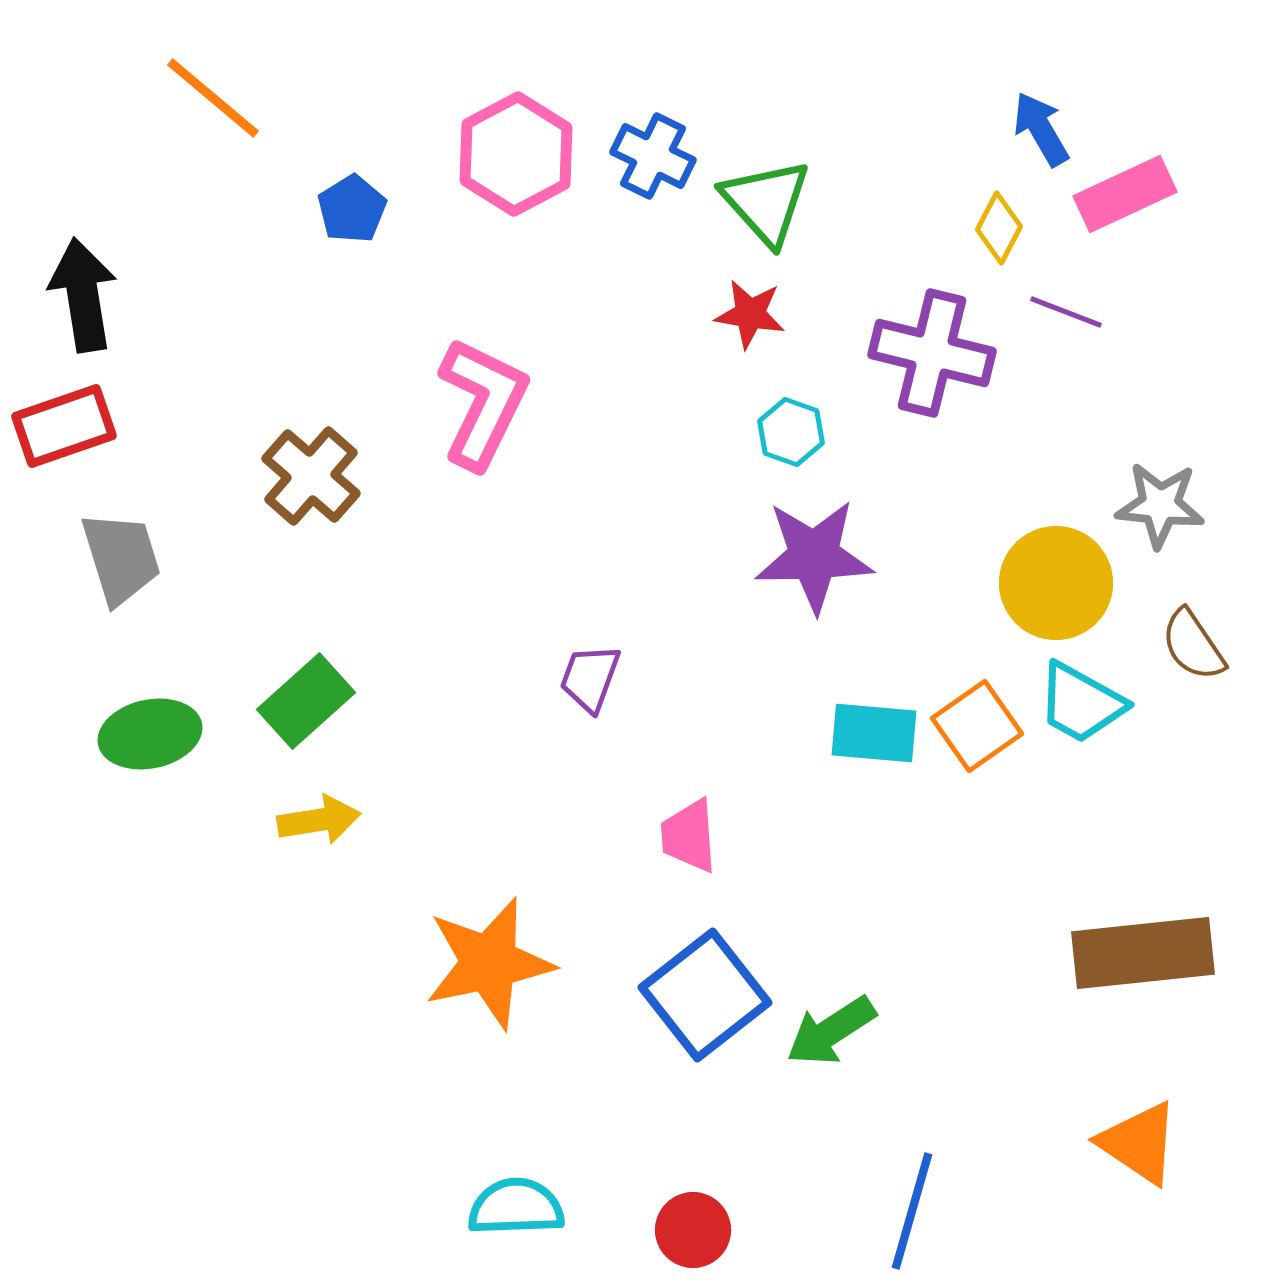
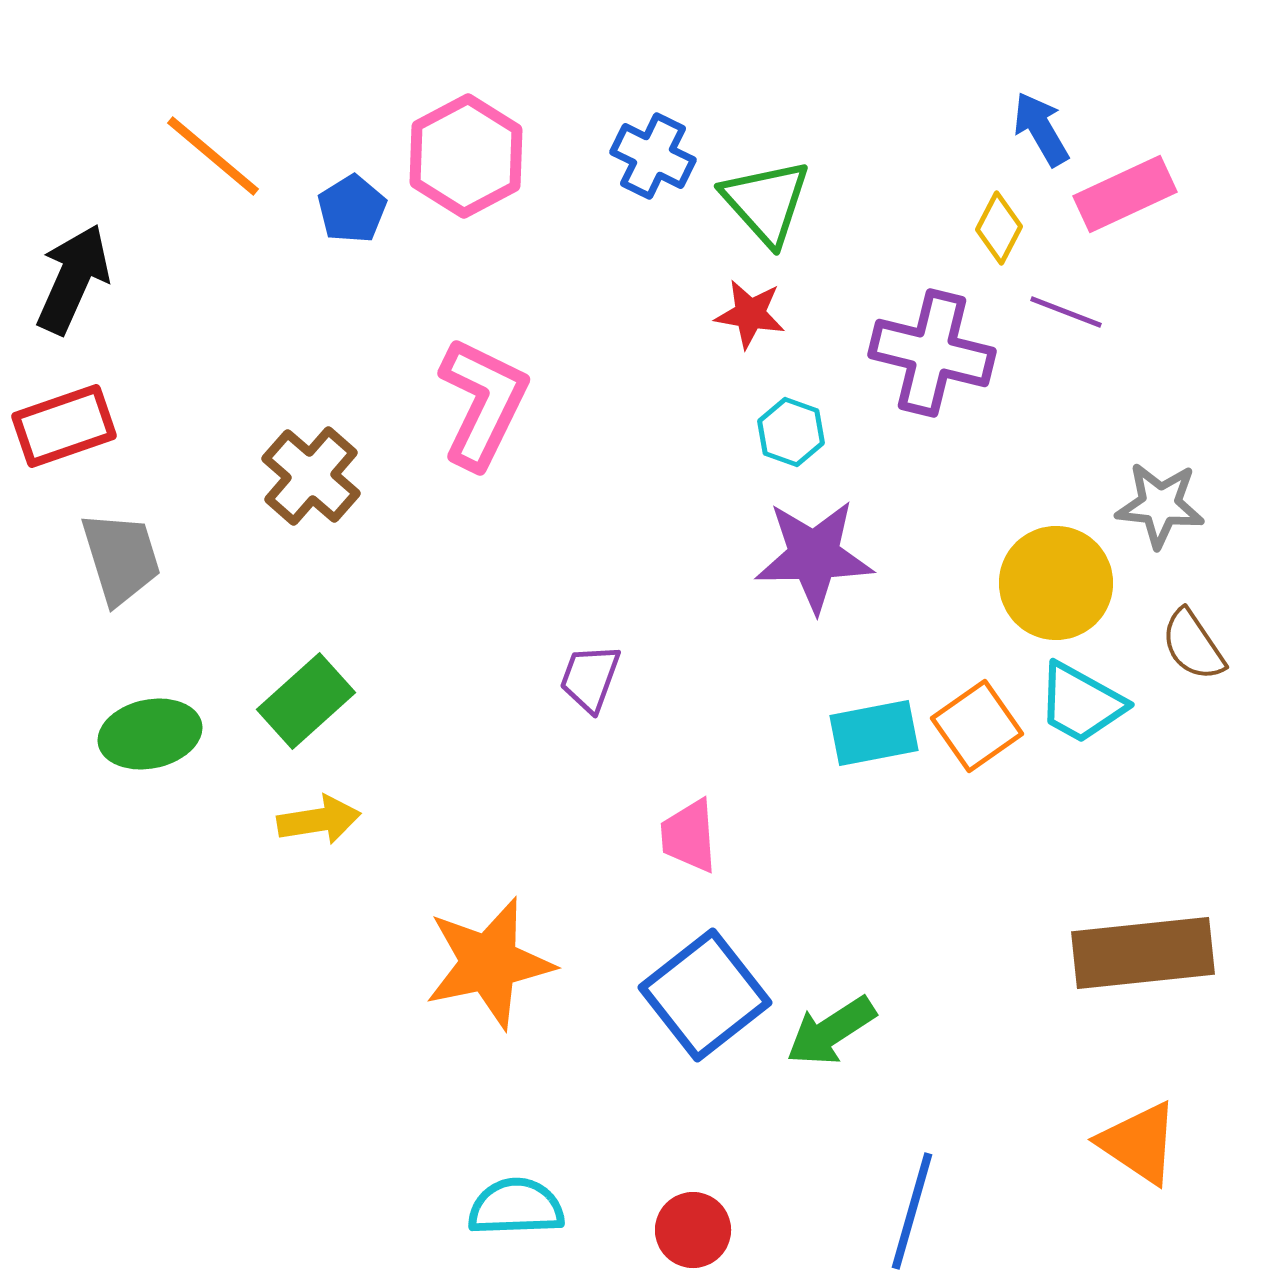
orange line: moved 58 px down
pink hexagon: moved 50 px left, 2 px down
black arrow: moved 10 px left, 16 px up; rotated 33 degrees clockwise
cyan rectangle: rotated 16 degrees counterclockwise
